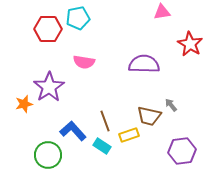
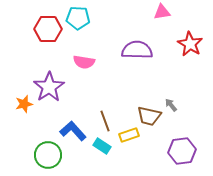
cyan pentagon: rotated 15 degrees clockwise
purple semicircle: moved 7 px left, 14 px up
